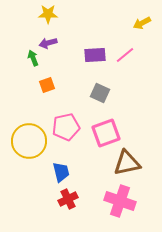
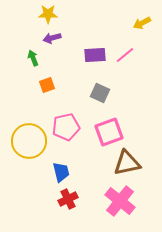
purple arrow: moved 4 px right, 5 px up
pink square: moved 3 px right, 1 px up
pink cross: rotated 20 degrees clockwise
